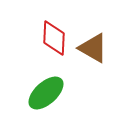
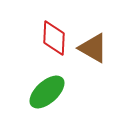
green ellipse: moved 1 px right, 1 px up
